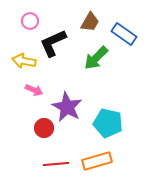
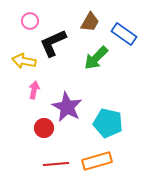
pink arrow: rotated 102 degrees counterclockwise
